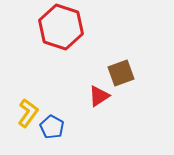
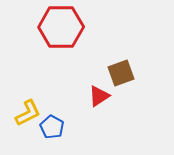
red hexagon: rotated 18 degrees counterclockwise
yellow L-shape: rotated 28 degrees clockwise
